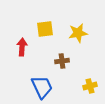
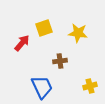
yellow square: moved 1 px left, 1 px up; rotated 12 degrees counterclockwise
yellow star: rotated 18 degrees clockwise
red arrow: moved 4 px up; rotated 36 degrees clockwise
brown cross: moved 2 px left
